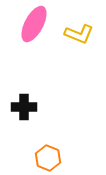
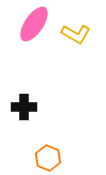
pink ellipse: rotated 6 degrees clockwise
yellow L-shape: moved 3 px left; rotated 8 degrees clockwise
